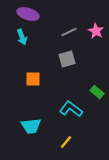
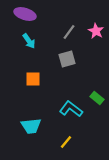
purple ellipse: moved 3 px left
gray line: rotated 28 degrees counterclockwise
cyan arrow: moved 7 px right, 4 px down; rotated 14 degrees counterclockwise
green rectangle: moved 6 px down
